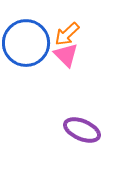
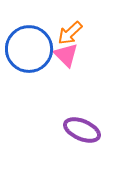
orange arrow: moved 3 px right, 1 px up
blue circle: moved 3 px right, 6 px down
